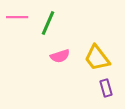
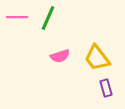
green line: moved 5 px up
